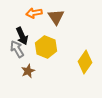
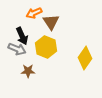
orange arrow: rotated 14 degrees counterclockwise
brown triangle: moved 5 px left, 5 px down
gray arrow: rotated 144 degrees clockwise
yellow diamond: moved 4 px up
brown star: rotated 24 degrees clockwise
